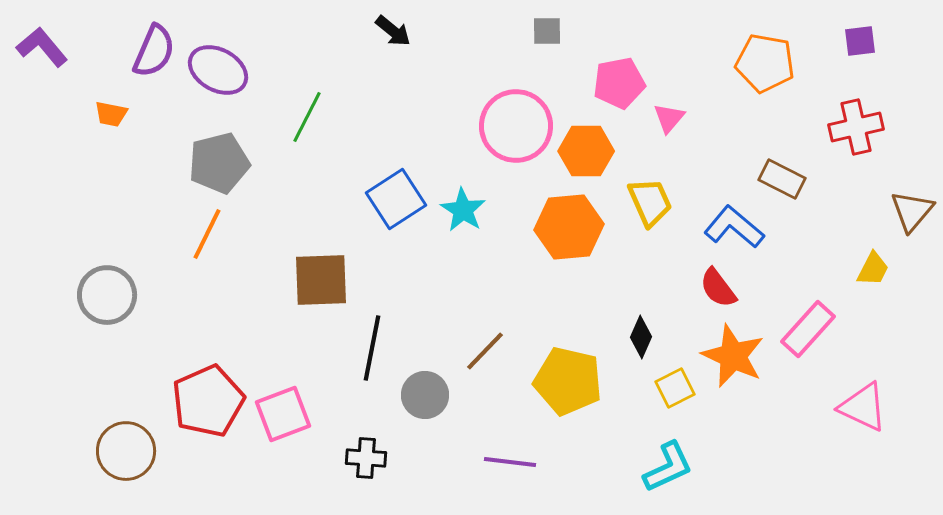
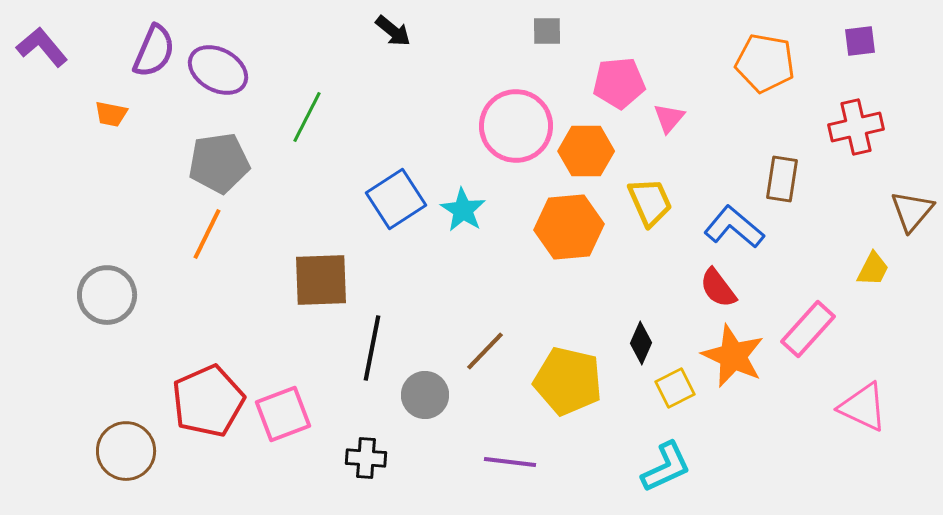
pink pentagon at (619, 83): rotated 6 degrees clockwise
gray pentagon at (219, 163): rotated 6 degrees clockwise
brown rectangle at (782, 179): rotated 72 degrees clockwise
black diamond at (641, 337): moved 6 px down
cyan L-shape at (668, 467): moved 2 px left
